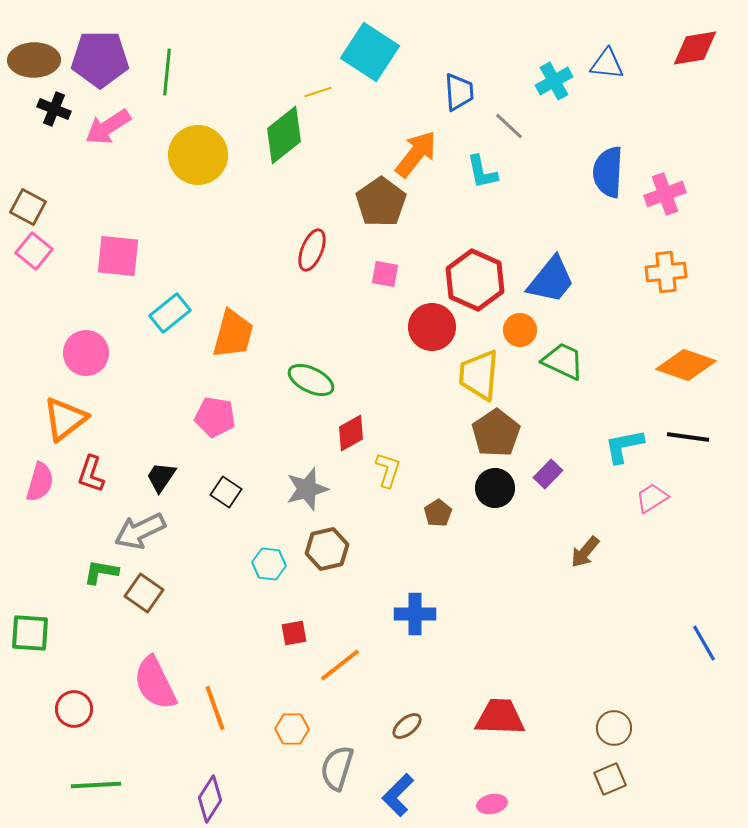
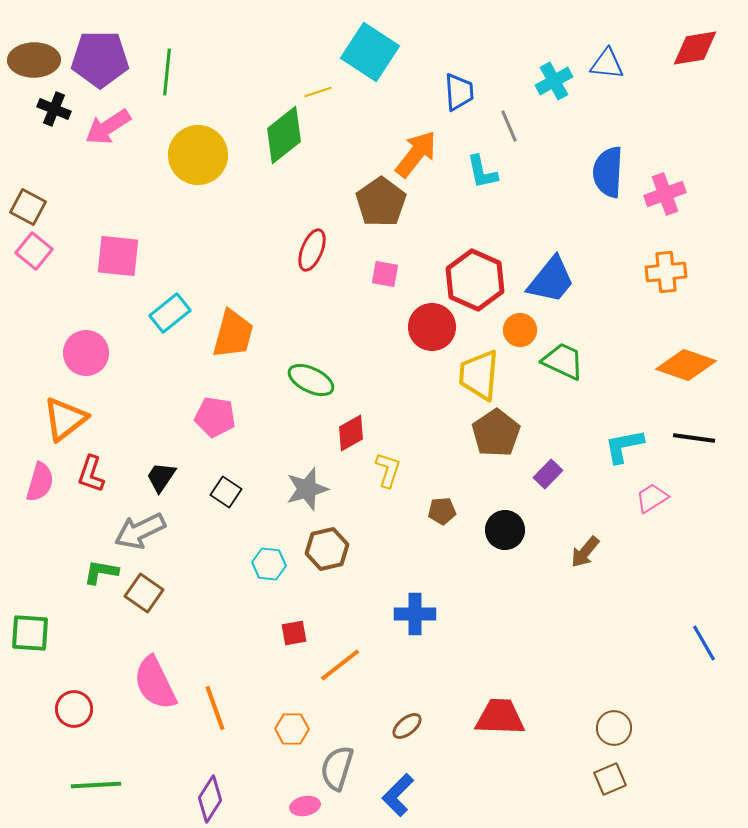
gray line at (509, 126): rotated 24 degrees clockwise
black line at (688, 437): moved 6 px right, 1 px down
black circle at (495, 488): moved 10 px right, 42 px down
brown pentagon at (438, 513): moved 4 px right, 2 px up; rotated 28 degrees clockwise
pink ellipse at (492, 804): moved 187 px left, 2 px down
